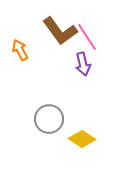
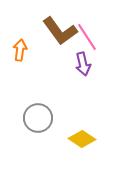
orange arrow: rotated 35 degrees clockwise
gray circle: moved 11 px left, 1 px up
